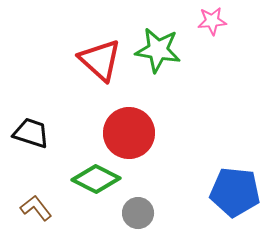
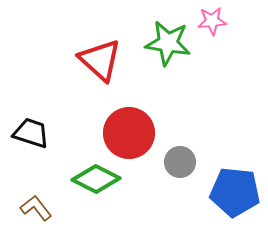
green star: moved 10 px right, 7 px up
gray circle: moved 42 px right, 51 px up
